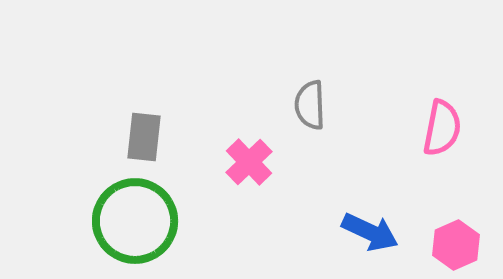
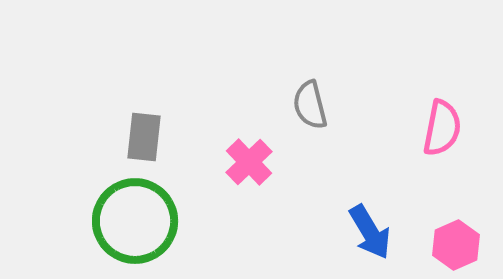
gray semicircle: rotated 12 degrees counterclockwise
blue arrow: rotated 34 degrees clockwise
